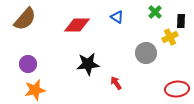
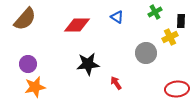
green cross: rotated 16 degrees clockwise
orange star: moved 3 px up
